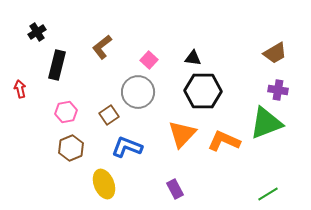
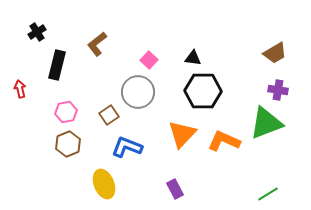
brown L-shape: moved 5 px left, 3 px up
brown hexagon: moved 3 px left, 4 px up
